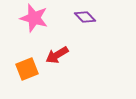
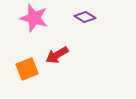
purple diamond: rotated 15 degrees counterclockwise
